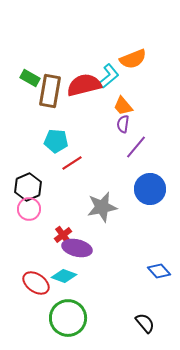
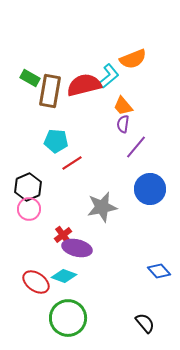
red ellipse: moved 1 px up
